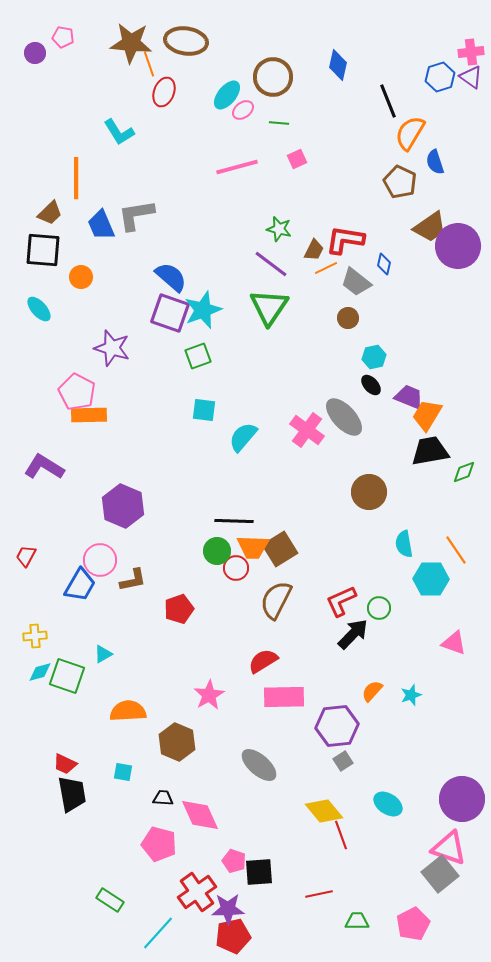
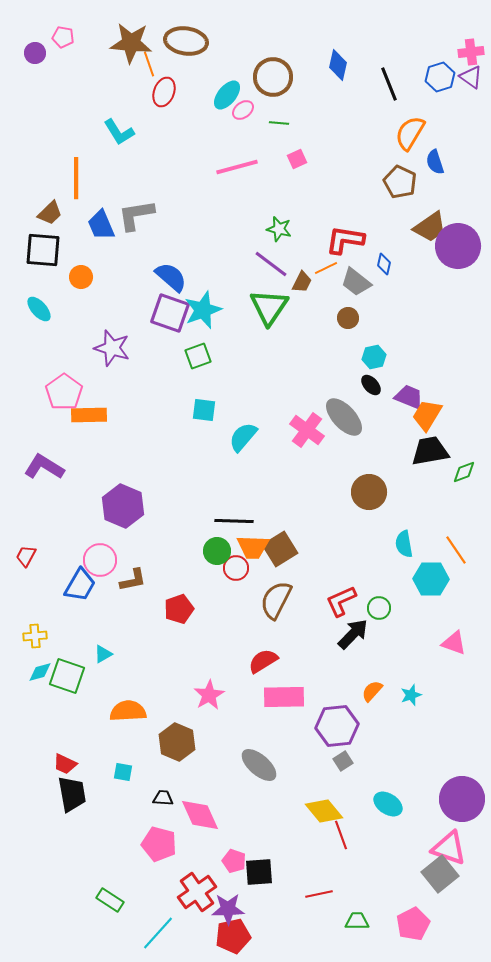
black line at (388, 101): moved 1 px right, 17 px up
brown trapezoid at (314, 250): moved 12 px left, 32 px down
pink pentagon at (77, 392): moved 13 px left; rotated 9 degrees clockwise
